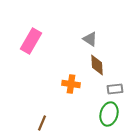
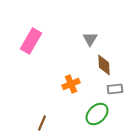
gray triangle: rotated 28 degrees clockwise
brown diamond: moved 7 px right
orange cross: rotated 30 degrees counterclockwise
green ellipse: moved 12 px left; rotated 30 degrees clockwise
